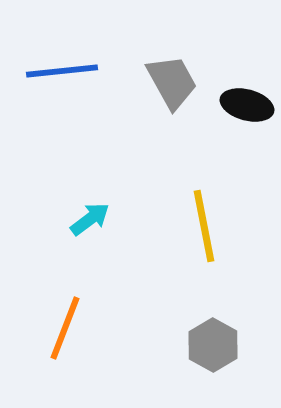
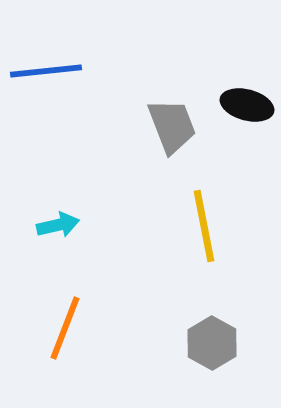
blue line: moved 16 px left
gray trapezoid: moved 44 px down; rotated 8 degrees clockwise
cyan arrow: moved 32 px left, 6 px down; rotated 24 degrees clockwise
gray hexagon: moved 1 px left, 2 px up
